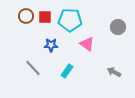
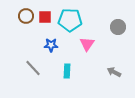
pink triangle: rotated 28 degrees clockwise
cyan rectangle: rotated 32 degrees counterclockwise
